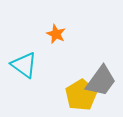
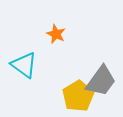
yellow pentagon: moved 3 px left, 1 px down
